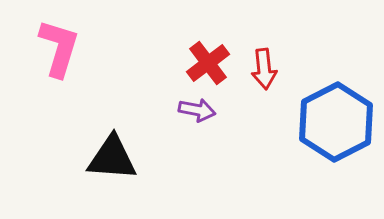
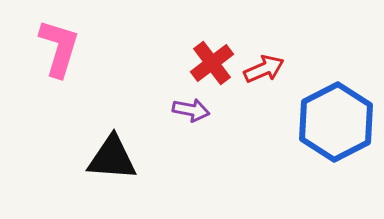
red cross: moved 4 px right
red arrow: rotated 108 degrees counterclockwise
purple arrow: moved 6 px left
